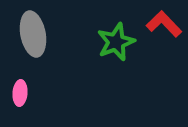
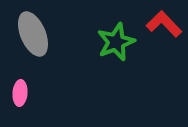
gray ellipse: rotated 12 degrees counterclockwise
